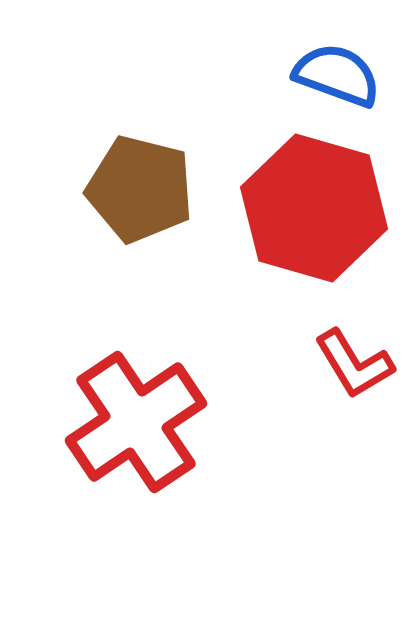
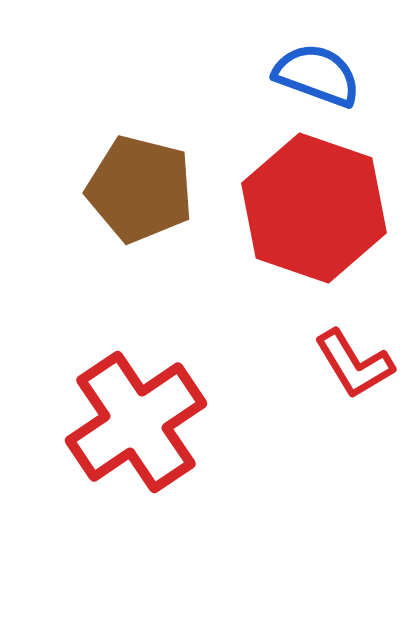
blue semicircle: moved 20 px left
red hexagon: rotated 3 degrees clockwise
